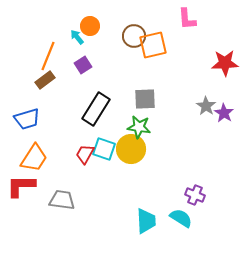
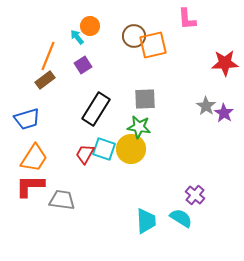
red L-shape: moved 9 px right
purple cross: rotated 18 degrees clockwise
